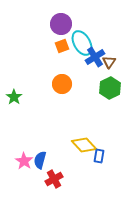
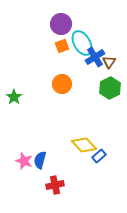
blue rectangle: rotated 40 degrees clockwise
pink star: rotated 12 degrees counterclockwise
red cross: moved 1 px right, 6 px down; rotated 18 degrees clockwise
